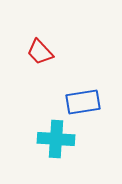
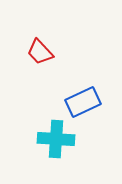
blue rectangle: rotated 16 degrees counterclockwise
